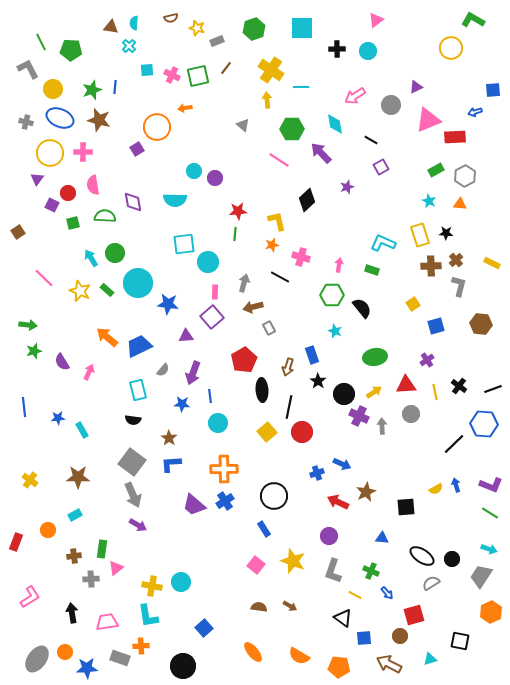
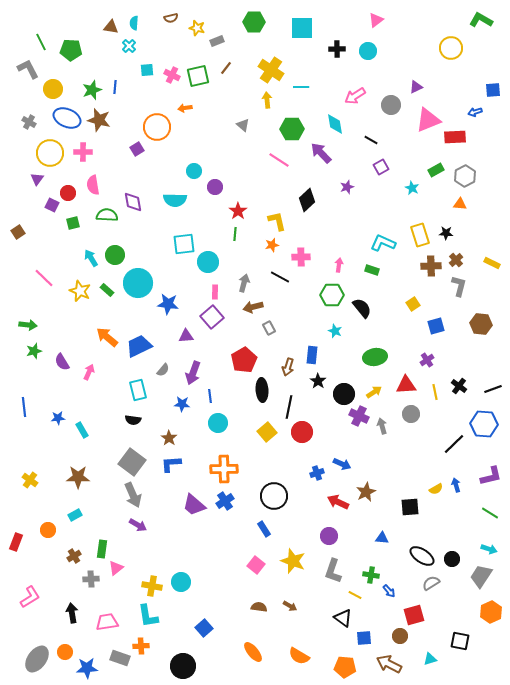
green L-shape at (473, 20): moved 8 px right
green hexagon at (254, 29): moved 7 px up; rotated 20 degrees clockwise
blue ellipse at (60, 118): moved 7 px right
gray cross at (26, 122): moved 3 px right; rotated 16 degrees clockwise
purple circle at (215, 178): moved 9 px down
cyan star at (429, 201): moved 17 px left, 13 px up
red star at (238, 211): rotated 30 degrees counterclockwise
green semicircle at (105, 216): moved 2 px right, 1 px up
green circle at (115, 253): moved 2 px down
pink cross at (301, 257): rotated 18 degrees counterclockwise
blue rectangle at (312, 355): rotated 24 degrees clockwise
gray arrow at (382, 426): rotated 14 degrees counterclockwise
purple L-shape at (491, 485): moved 9 px up; rotated 35 degrees counterclockwise
black square at (406, 507): moved 4 px right
brown cross at (74, 556): rotated 24 degrees counterclockwise
green cross at (371, 571): moved 4 px down; rotated 14 degrees counterclockwise
blue arrow at (387, 593): moved 2 px right, 2 px up
orange pentagon at (339, 667): moved 6 px right
